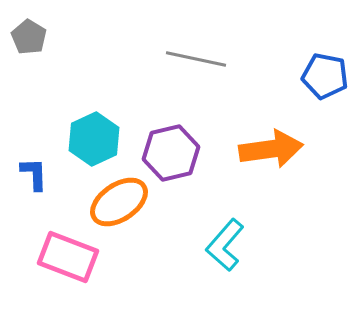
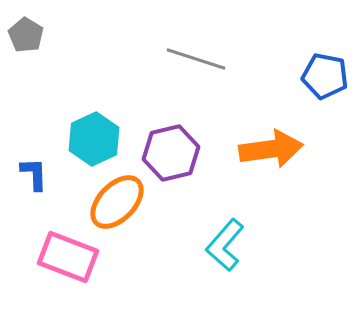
gray pentagon: moved 3 px left, 2 px up
gray line: rotated 6 degrees clockwise
orange ellipse: moved 2 px left; rotated 12 degrees counterclockwise
